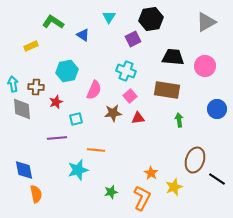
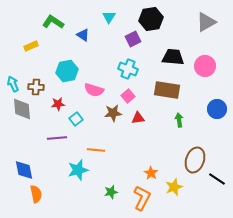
cyan cross: moved 2 px right, 2 px up
cyan arrow: rotated 14 degrees counterclockwise
pink semicircle: rotated 84 degrees clockwise
pink square: moved 2 px left
red star: moved 2 px right, 2 px down; rotated 16 degrees clockwise
cyan square: rotated 24 degrees counterclockwise
